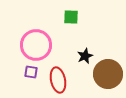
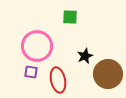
green square: moved 1 px left
pink circle: moved 1 px right, 1 px down
